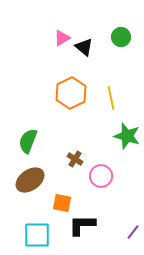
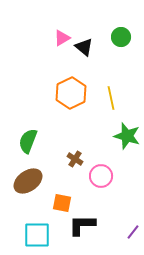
brown ellipse: moved 2 px left, 1 px down
